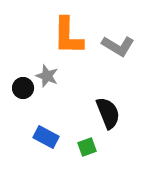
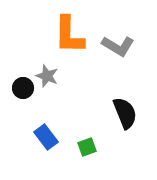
orange L-shape: moved 1 px right, 1 px up
black semicircle: moved 17 px right
blue rectangle: rotated 25 degrees clockwise
